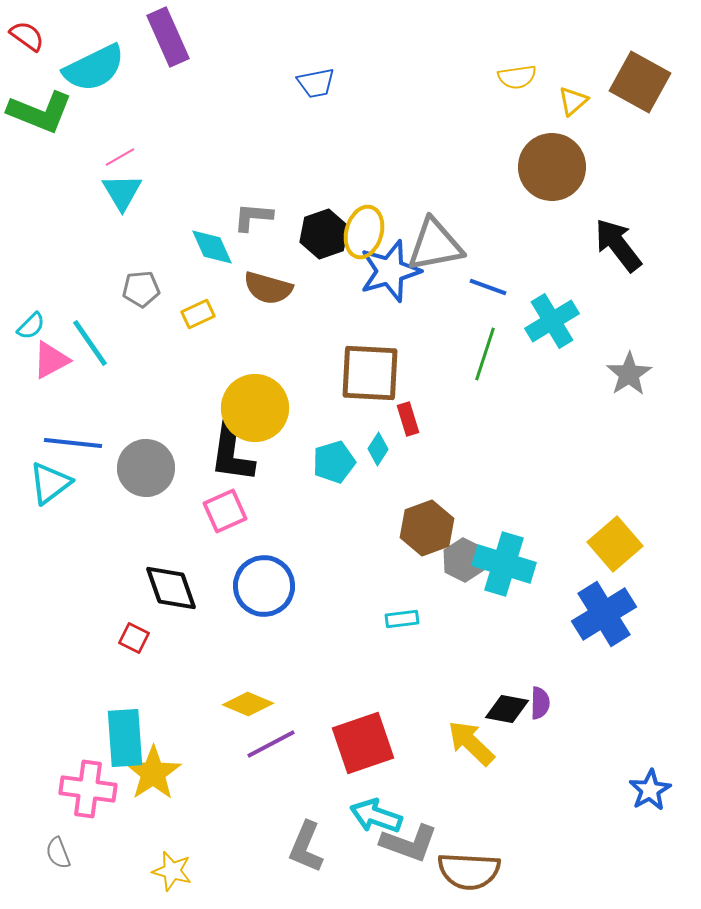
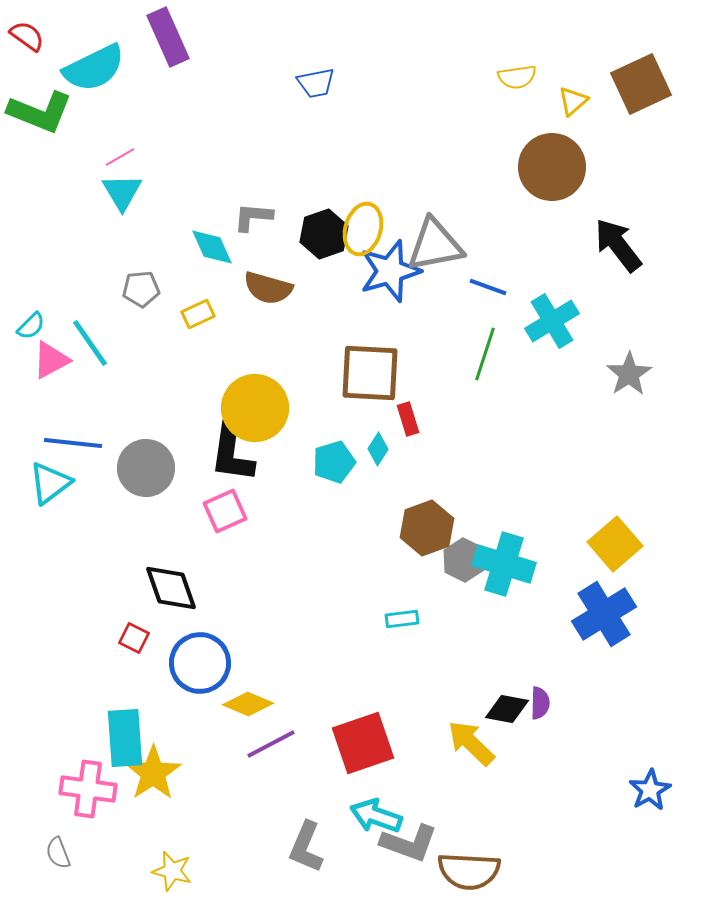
brown square at (640, 82): moved 1 px right, 2 px down; rotated 36 degrees clockwise
yellow ellipse at (364, 232): moved 1 px left, 3 px up
blue circle at (264, 586): moved 64 px left, 77 px down
